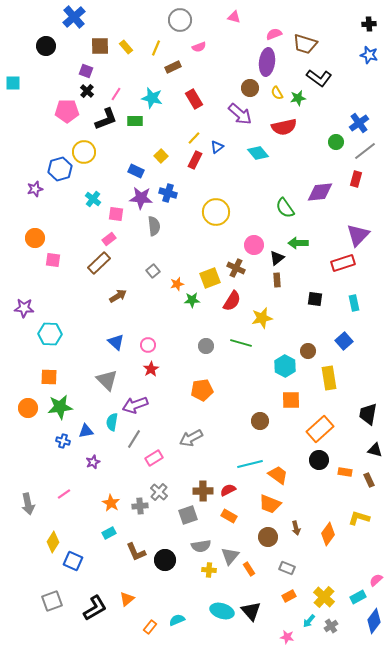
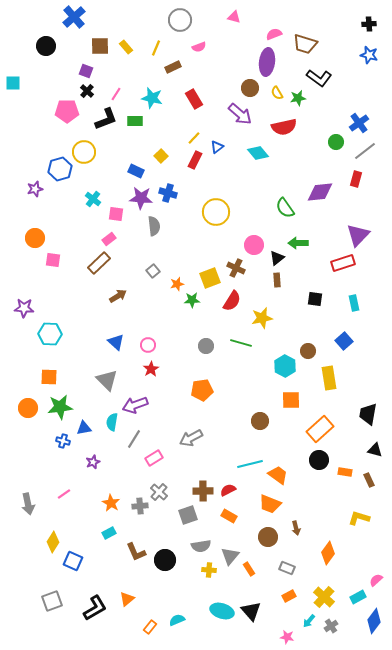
blue triangle at (86, 431): moved 2 px left, 3 px up
orange diamond at (328, 534): moved 19 px down
